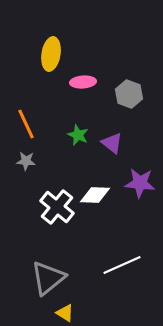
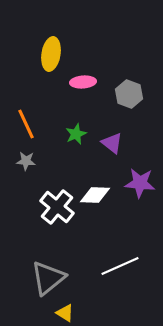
green star: moved 2 px left, 1 px up; rotated 25 degrees clockwise
white line: moved 2 px left, 1 px down
